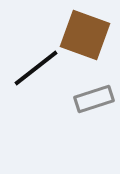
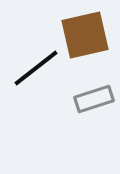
brown square: rotated 33 degrees counterclockwise
